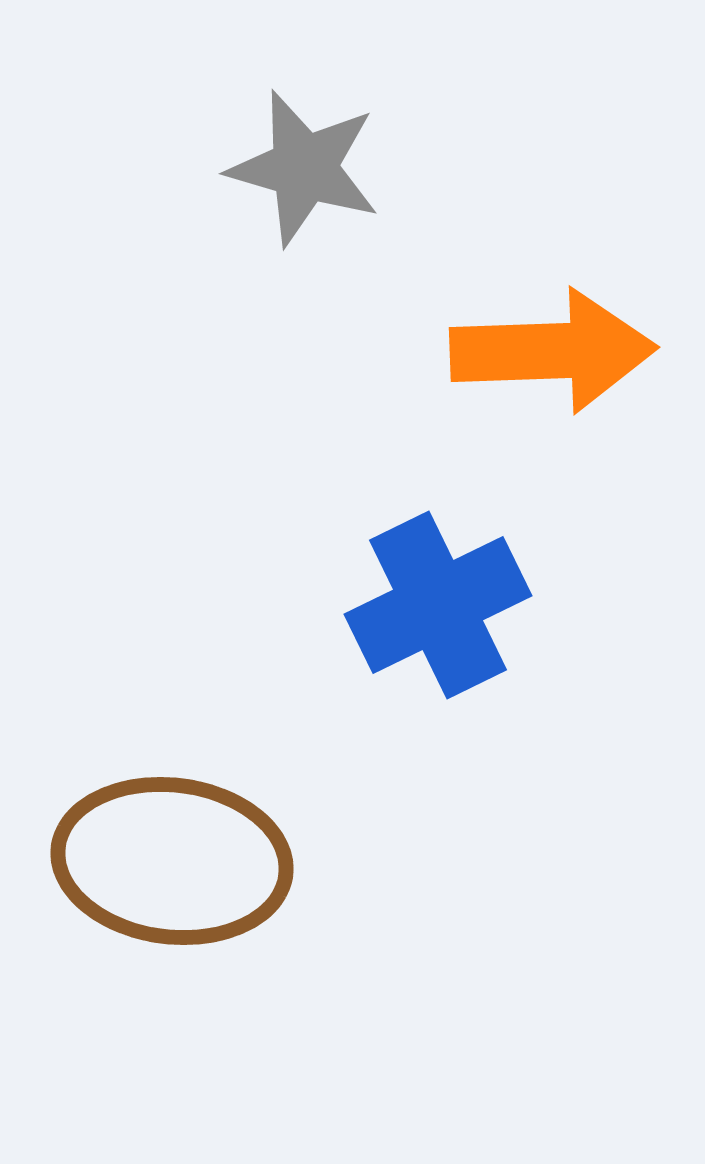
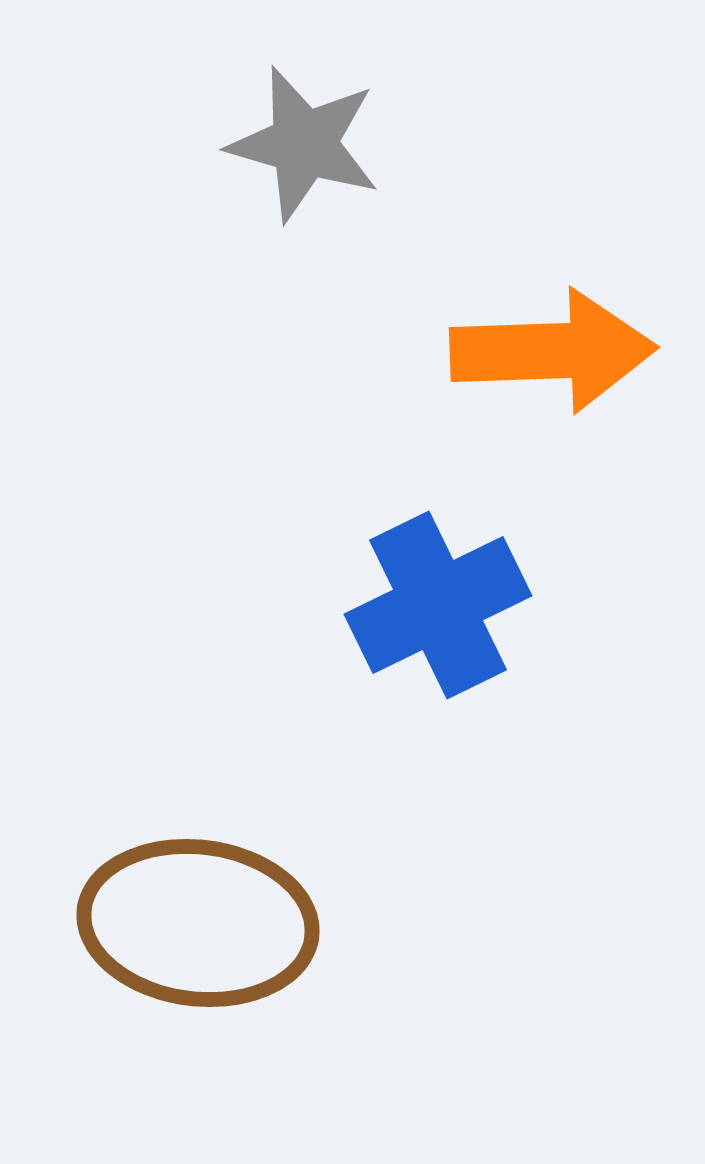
gray star: moved 24 px up
brown ellipse: moved 26 px right, 62 px down
